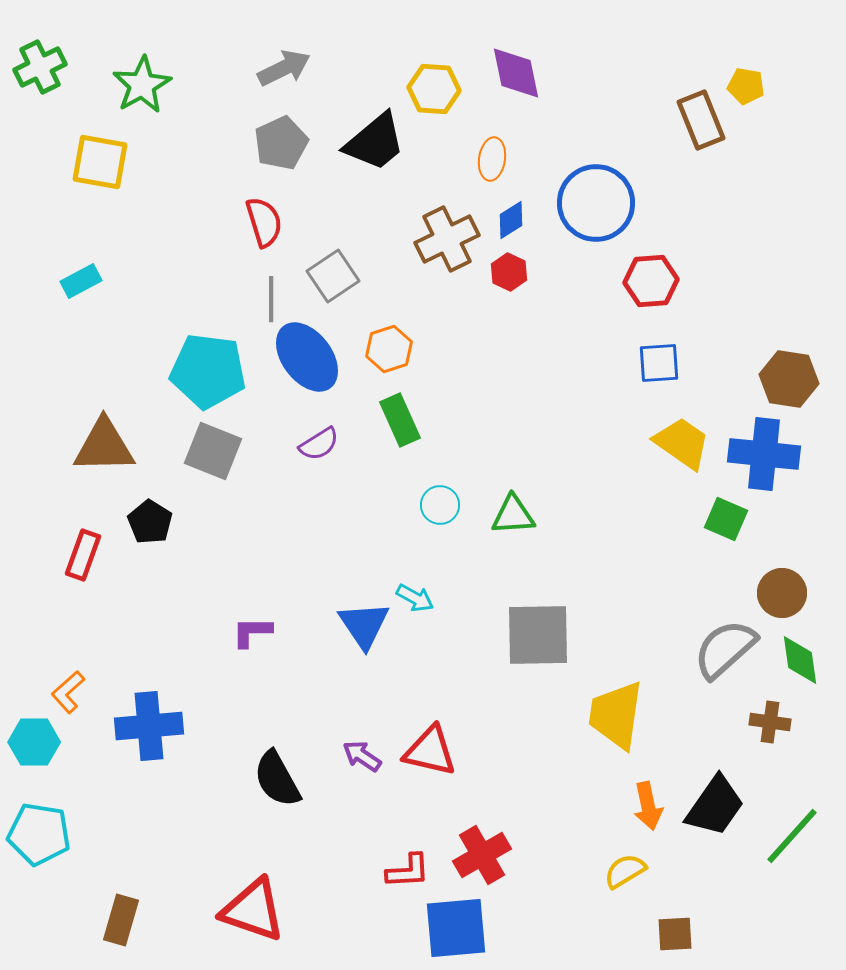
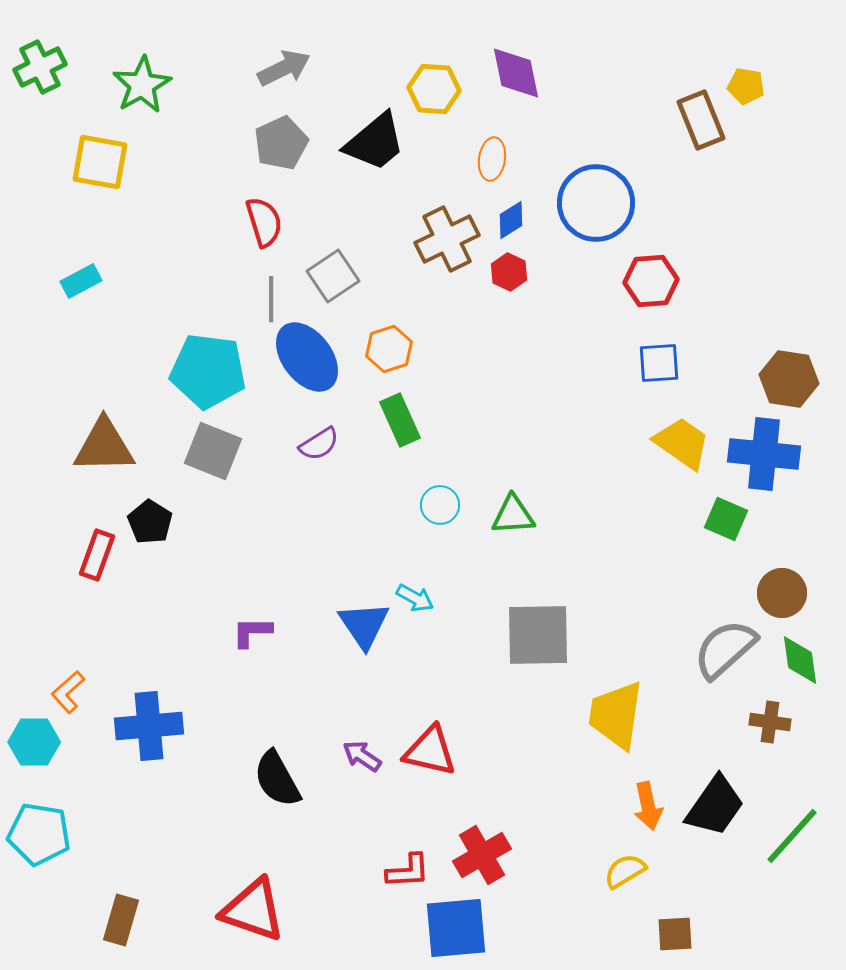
red rectangle at (83, 555): moved 14 px right
